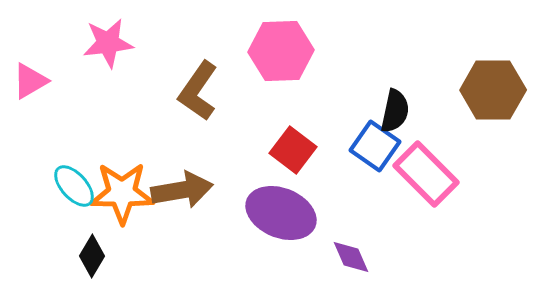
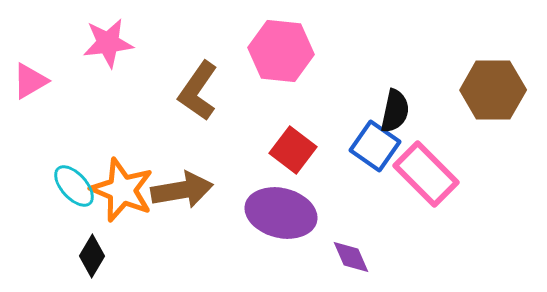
pink hexagon: rotated 8 degrees clockwise
orange star: moved 3 px up; rotated 22 degrees clockwise
purple ellipse: rotated 8 degrees counterclockwise
